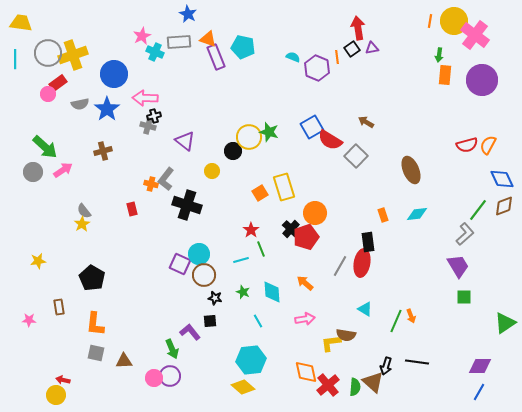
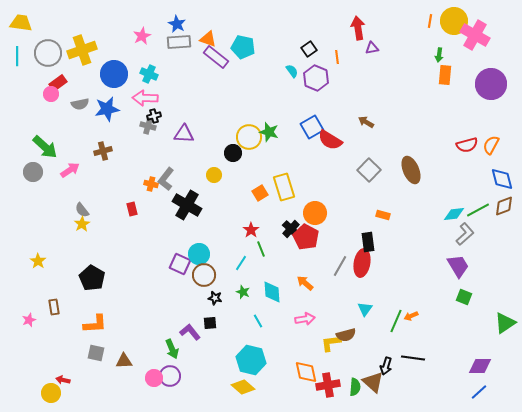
blue star at (188, 14): moved 11 px left, 10 px down
pink cross at (475, 35): rotated 8 degrees counterclockwise
black square at (352, 49): moved 43 px left
cyan cross at (155, 52): moved 6 px left, 22 px down
yellow cross at (73, 55): moved 9 px right, 5 px up
purple rectangle at (216, 57): rotated 30 degrees counterclockwise
cyan semicircle at (293, 57): moved 1 px left, 14 px down; rotated 32 degrees clockwise
cyan line at (15, 59): moved 2 px right, 3 px up
purple hexagon at (317, 68): moved 1 px left, 10 px down
purple circle at (482, 80): moved 9 px right, 4 px down
pink circle at (48, 94): moved 3 px right
blue star at (107, 109): rotated 25 degrees clockwise
purple triangle at (185, 141): moved 1 px left, 7 px up; rotated 35 degrees counterclockwise
orange semicircle at (488, 145): moved 3 px right
black circle at (233, 151): moved 2 px down
gray square at (356, 156): moved 13 px right, 14 px down
pink arrow at (63, 170): moved 7 px right
yellow circle at (212, 171): moved 2 px right, 4 px down
blue diamond at (502, 179): rotated 10 degrees clockwise
black cross at (187, 205): rotated 12 degrees clockwise
green line at (478, 210): rotated 25 degrees clockwise
gray semicircle at (84, 211): moved 2 px left, 1 px up
cyan diamond at (417, 214): moved 37 px right
orange rectangle at (383, 215): rotated 56 degrees counterclockwise
red pentagon at (306, 237): rotated 25 degrees counterclockwise
cyan line at (241, 260): moved 3 px down; rotated 42 degrees counterclockwise
yellow star at (38, 261): rotated 28 degrees counterclockwise
green square at (464, 297): rotated 21 degrees clockwise
brown rectangle at (59, 307): moved 5 px left
cyan triangle at (365, 309): rotated 35 degrees clockwise
orange arrow at (411, 316): rotated 88 degrees clockwise
pink star at (29, 320): rotated 24 degrees counterclockwise
black square at (210, 321): moved 2 px down
orange L-shape at (95, 324): rotated 100 degrees counterclockwise
brown semicircle at (346, 335): rotated 24 degrees counterclockwise
cyan hexagon at (251, 360): rotated 20 degrees clockwise
black line at (417, 362): moved 4 px left, 4 px up
red cross at (328, 385): rotated 30 degrees clockwise
blue line at (479, 392): rotated 18 degrees clockwise
yellow circle at (56, 395): moved 5 px left, 2 px up
